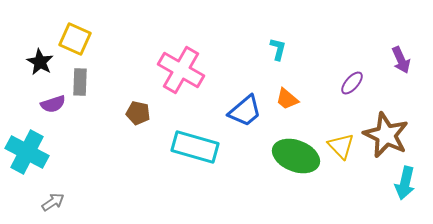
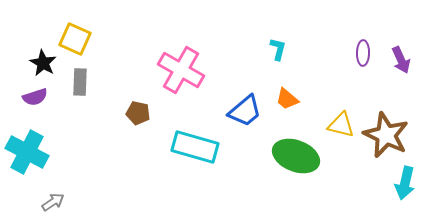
black star: moved 3 px right, 1 px down
purple ellipse: moved 11 px right, 30 px up; rotated 40 degrees counterclockwise
purple semicircle: moved 18 px left, 7 px up
yellow triangle: moved 21 px up; rotated 32 degrees counterclockwise
